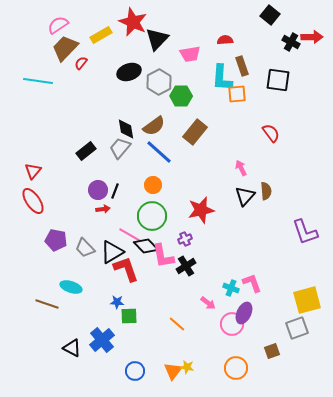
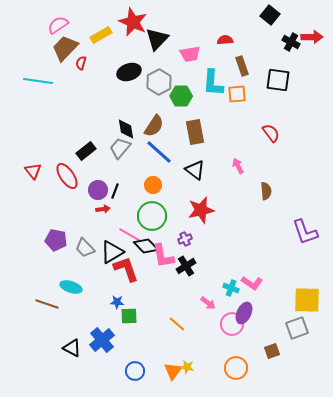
red semicircle at (81, 63): rotated 24 degrees counterclockwise
cyan L-shape at (222, 78): moved 9 px left, 5 px down
brown semicircle at (154, 126): rotated 20 degrees counterclockwise
brown rectangle at (195, 132): rotated 50 degrees counterclockwise
pink arrow at (241, 168): moved 3 px left, 2 px up
red triangle at (33, 171): rotated 18 degrees counterclockwise
black triangle at (245, 196): moved 50 px left, 26 px up; rotated 35 degrees counterclockwise
red ellipse at (33, 201): moved 34 px right, 25 px up
pink L-shape at (252, 283): rotated 145 degrees clockwise
yellow square at (307, 300): rotated 16 degrees clockwise
